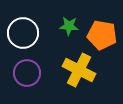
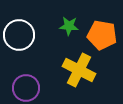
white circle: moved 4 px left, 2 px down
purple circle: moved 1 px left, 15 px down
